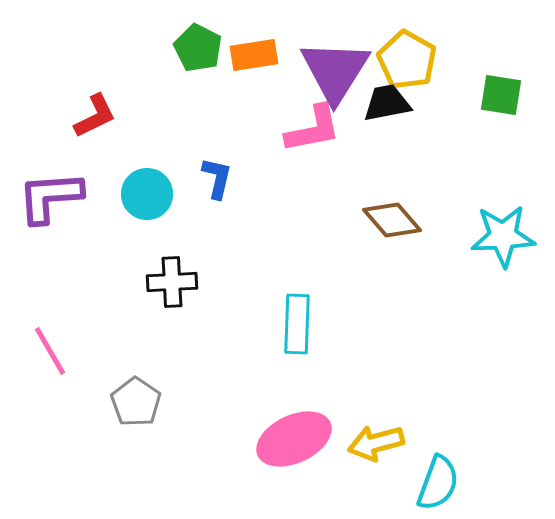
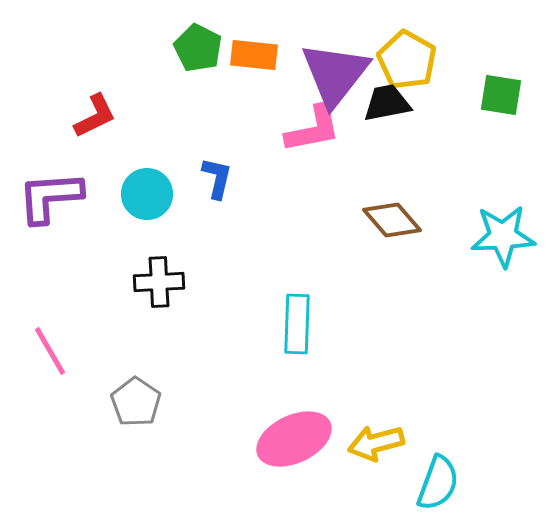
orange rectangle: rotated 15 degrees clockwise
purple triangle: moved 3 px down; rotated 6 degrees clockwise
black cross: moved 13 px left
